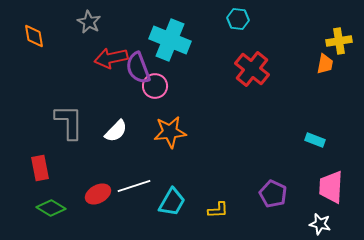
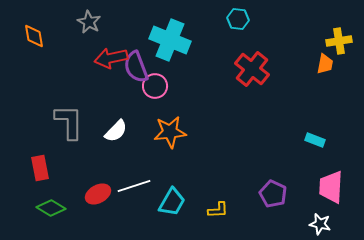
purple semicircle: moved 2 px left, 1 px up
